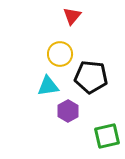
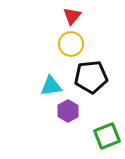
yellow circle: moved 11 px right, 10 px up
black pentagon: rotated 12 degrees counterclockwise
cyan triangle: moved 3 px right
green square: rotated 8 degrees counterclockwise
